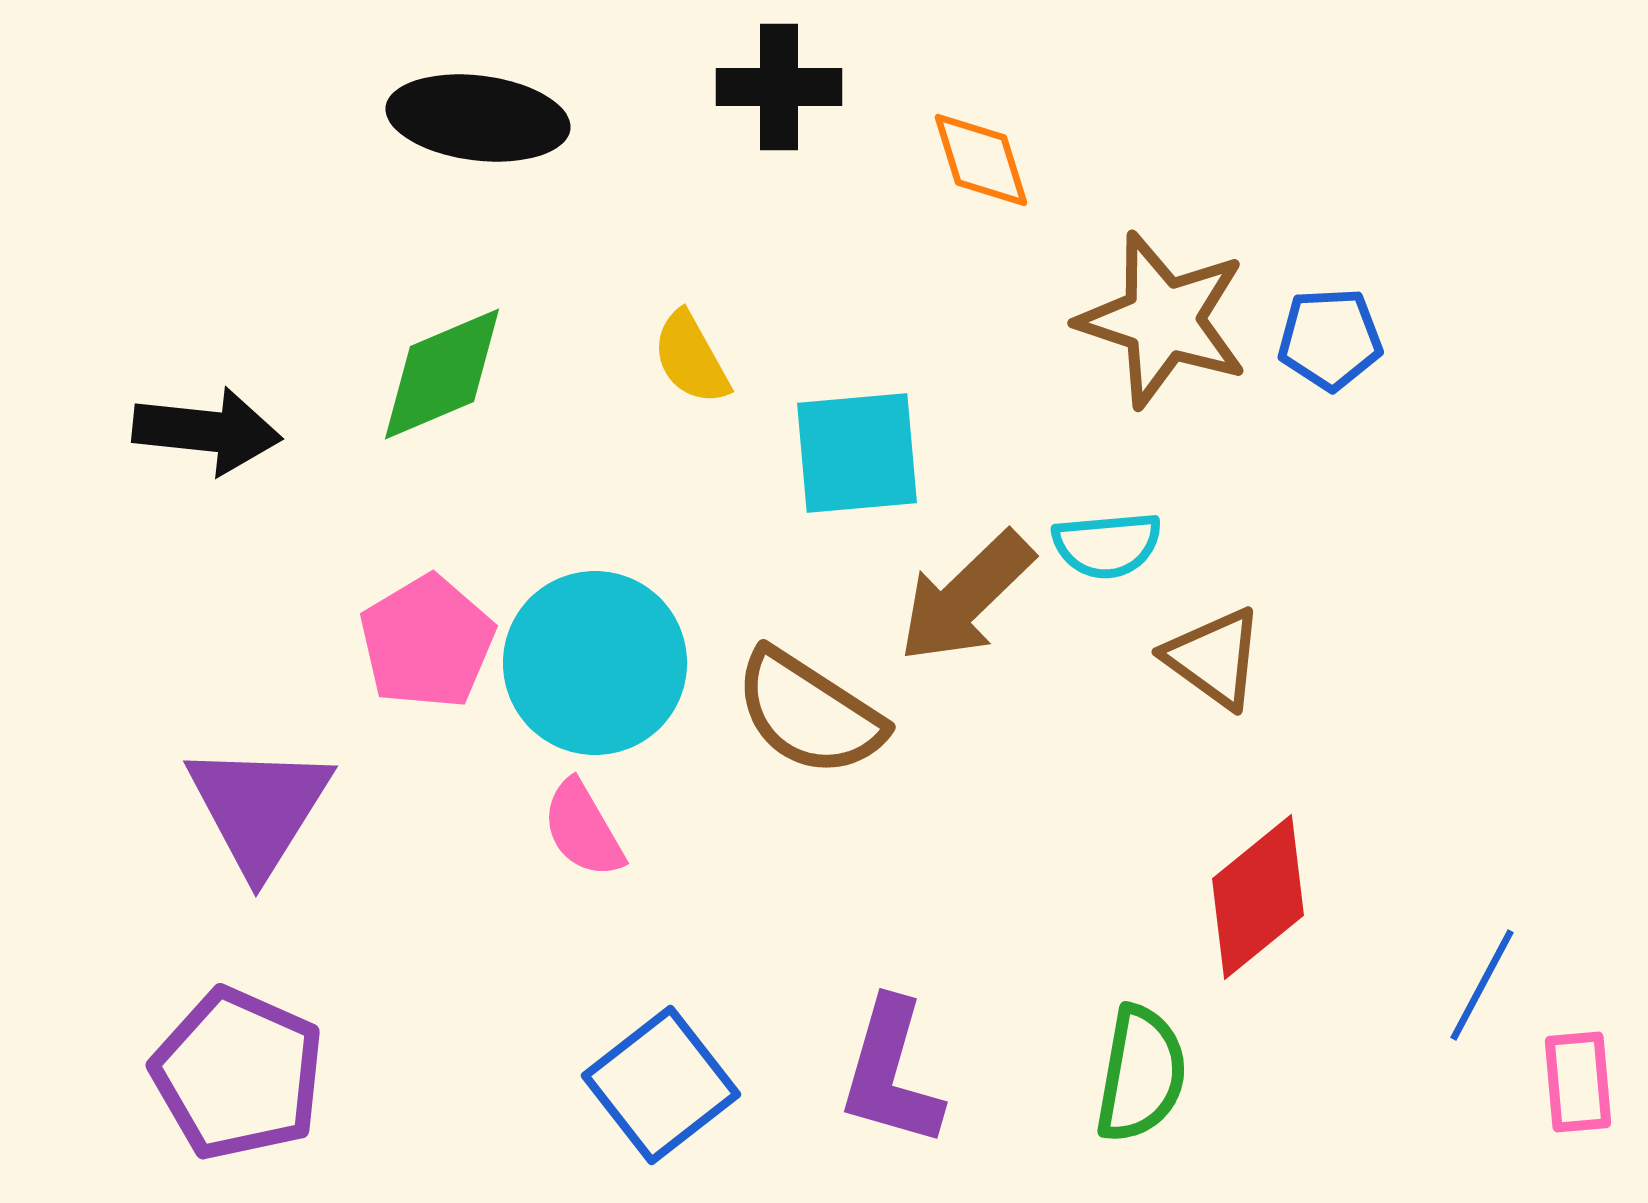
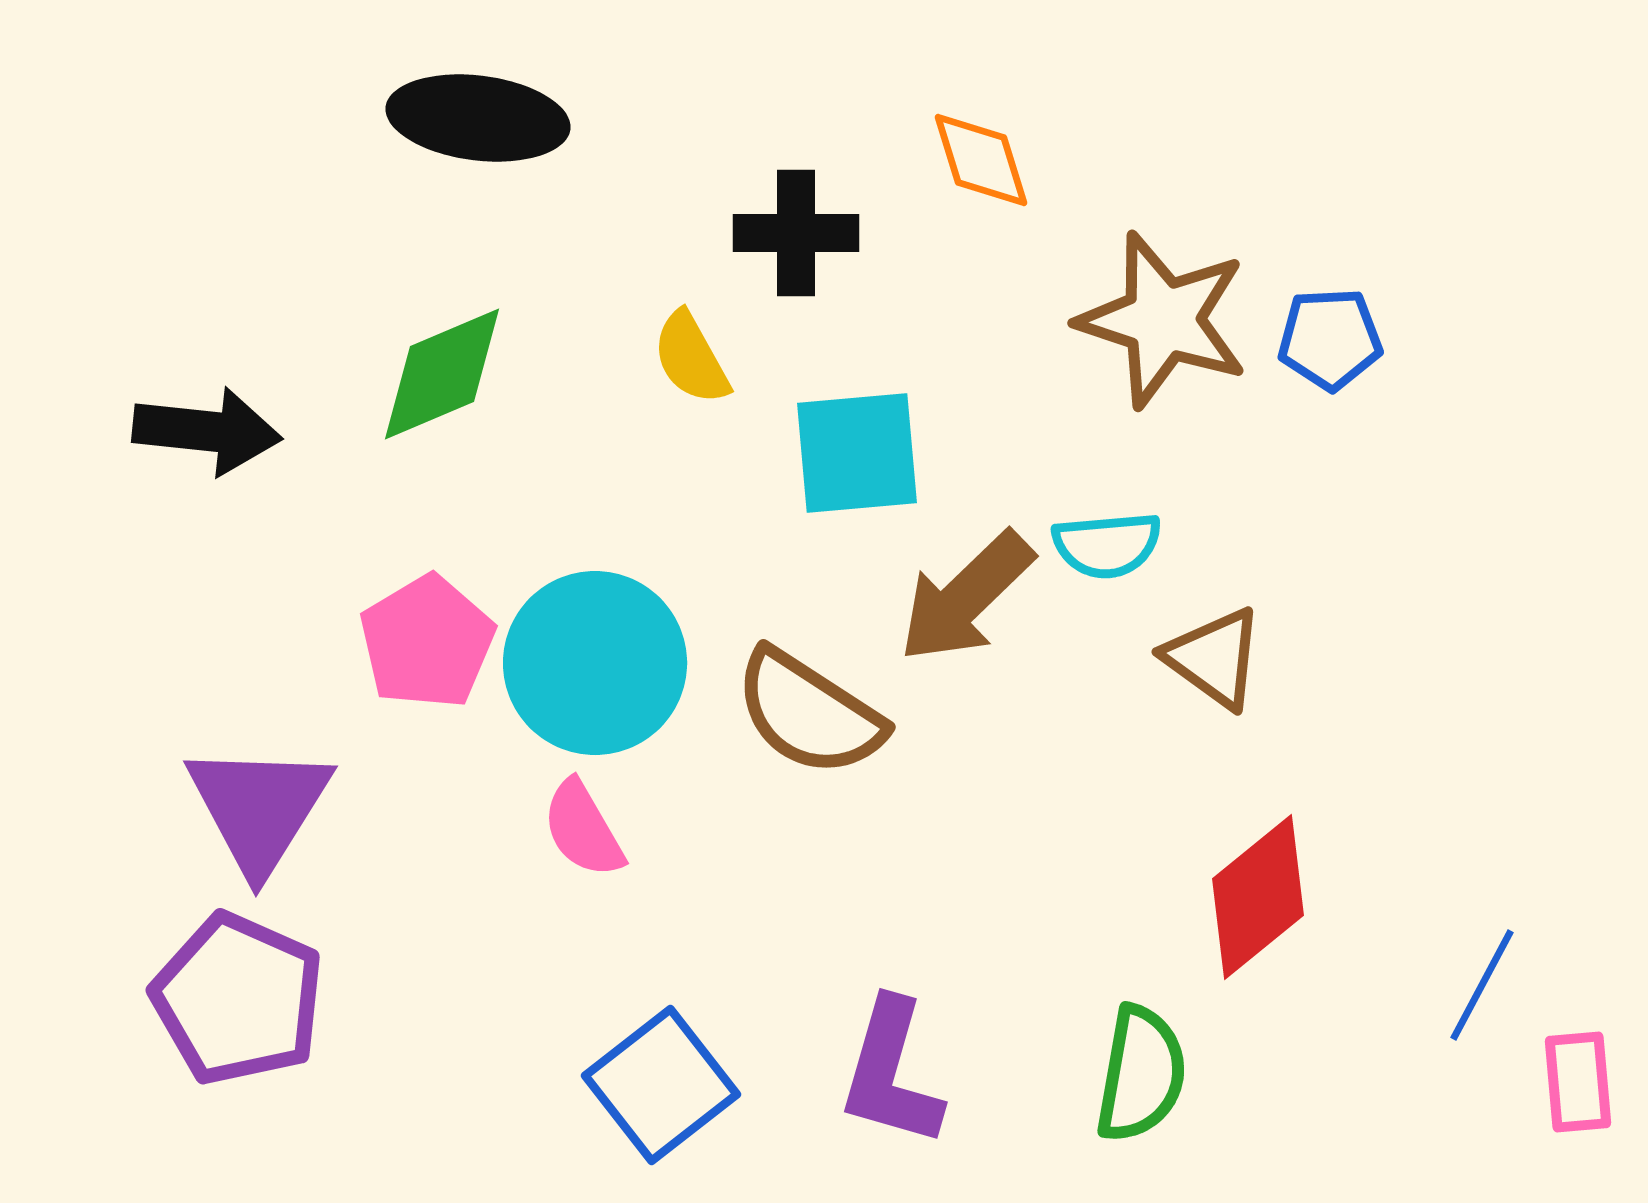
black cross: moved 17 px right, 146 px down
purple pentagon: moved 75 px up
